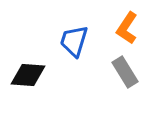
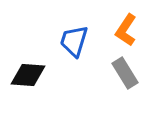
orange L-shape: moved 1 px left, 2 px down
gray rectangle: moved 1 px down
